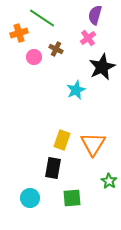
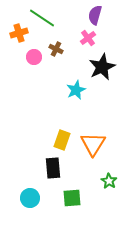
black rectangle: rotated 15 degrees counterclockwise
